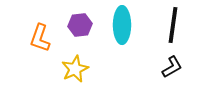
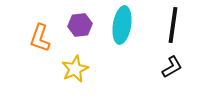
cyan ellipse: rotated 9 degrees clockwise
